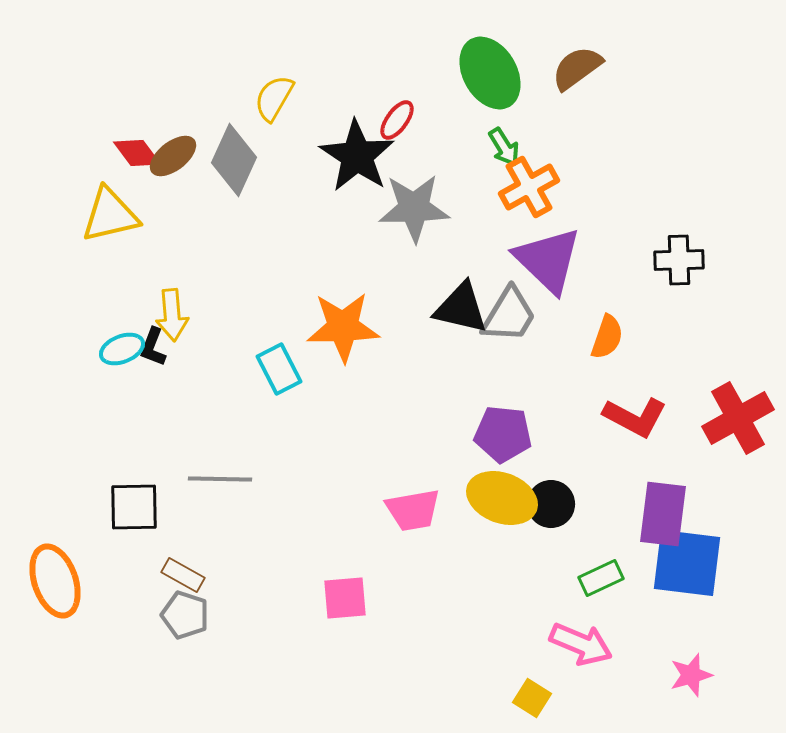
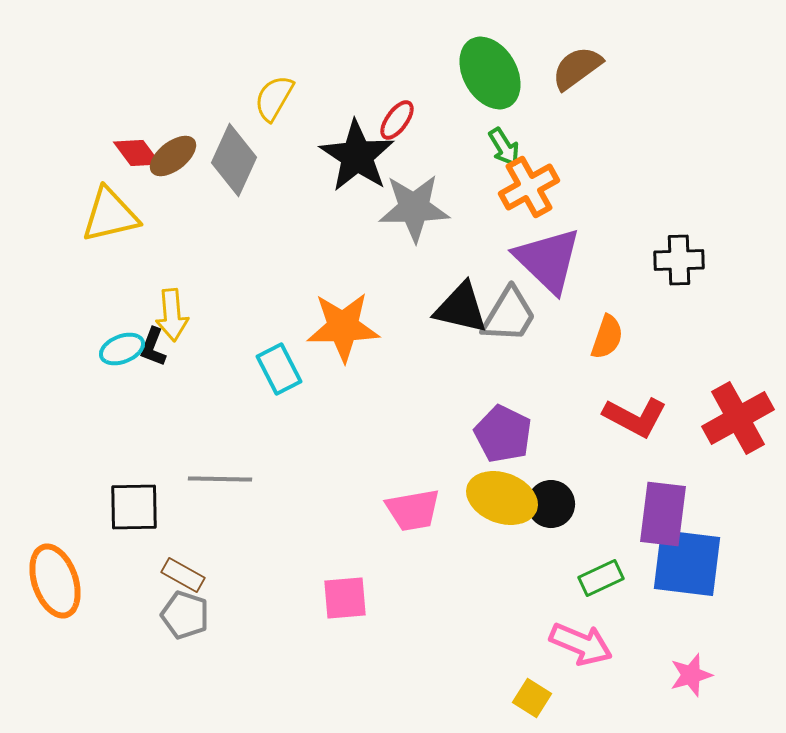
purple pentagon: rotated 20 degrees clockwise
